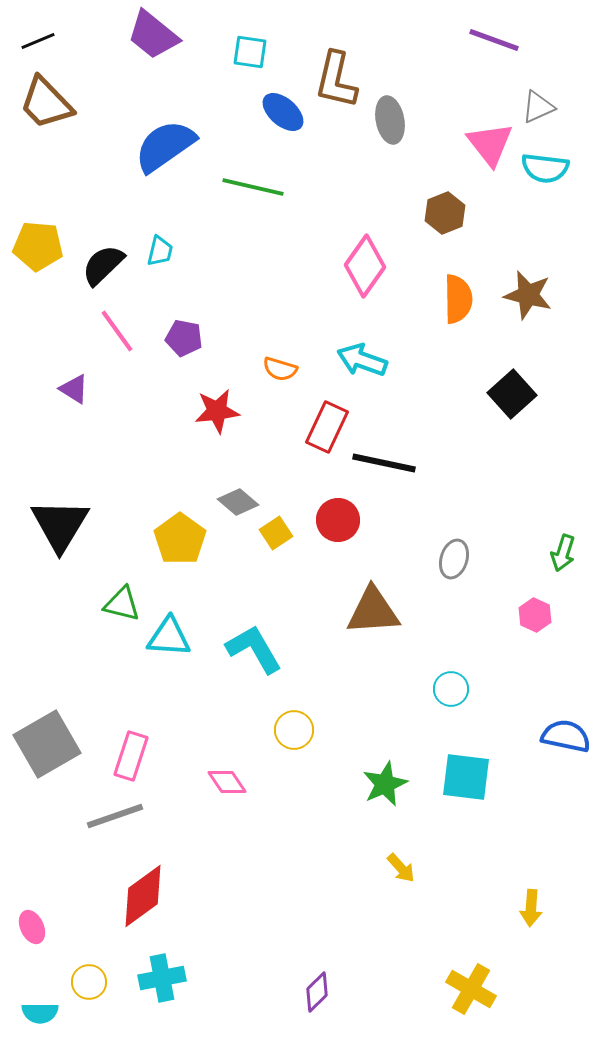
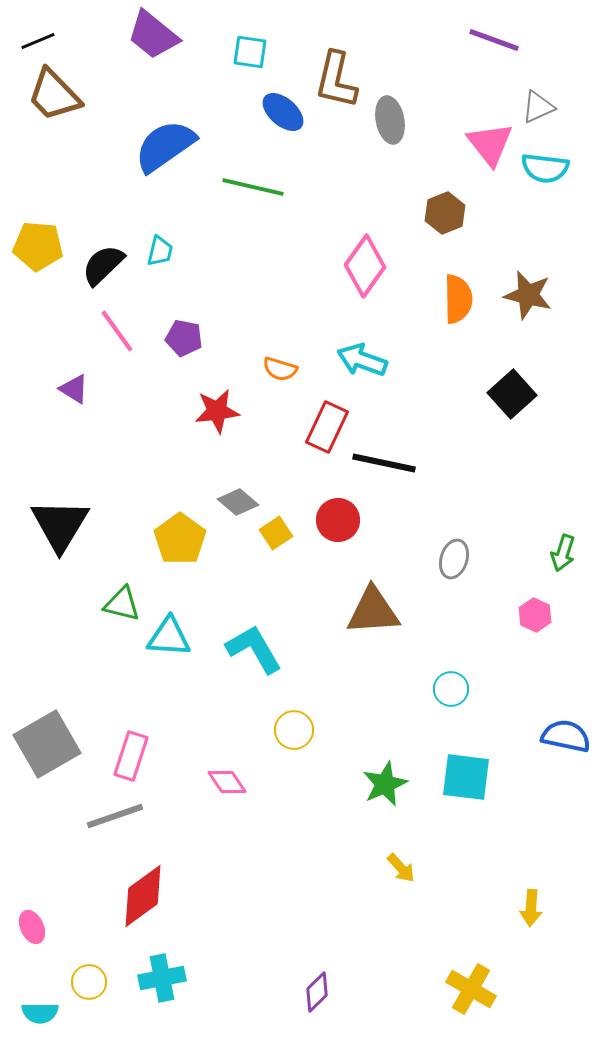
brown trapezoid at (46, 103): moved 8 px right, 8 px up
